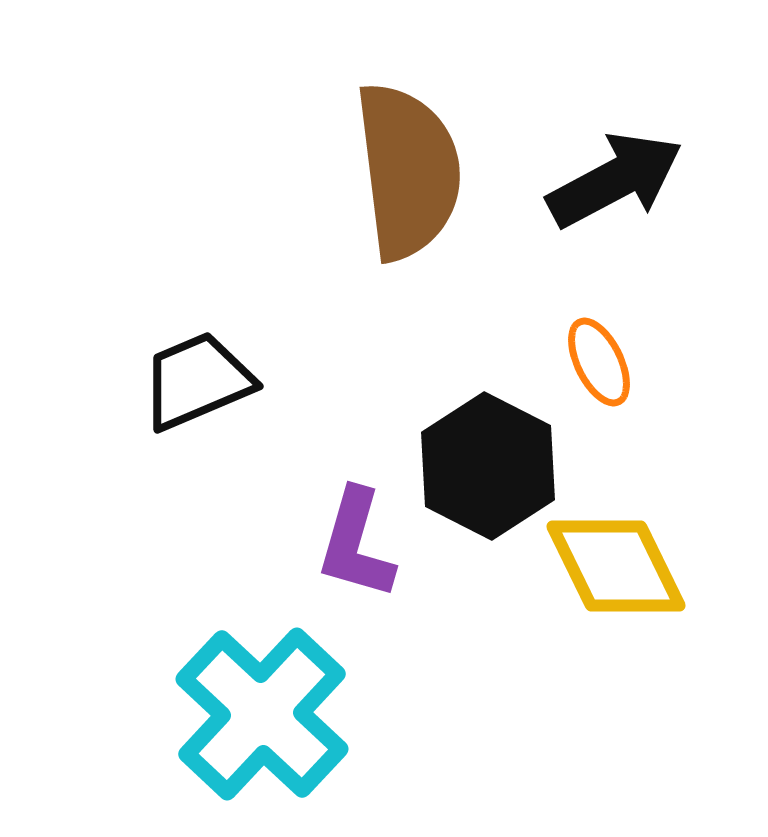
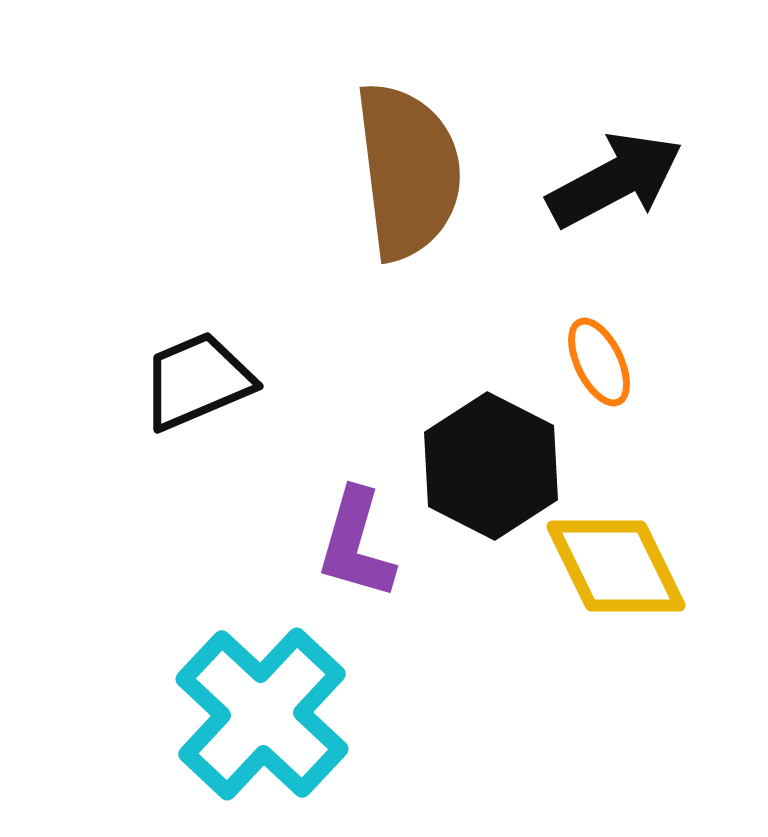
black hexagon: moved 3 px right
